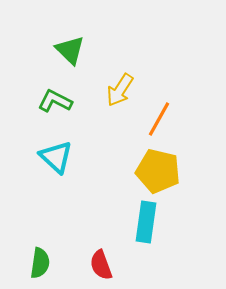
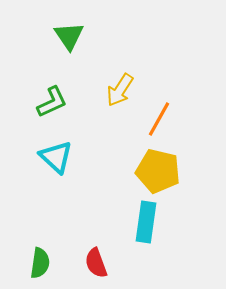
green triangle: moved 1 px left, 14 px up; rotated 12 degrees clockwise
green L-shape: moved 3 px left, 1 px down; rotated 128 degrees clockwise
red semicircle: moved 5 px left, 2 px up
